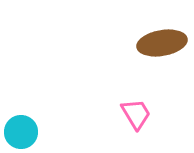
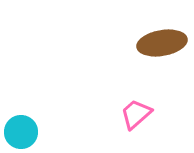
pink trapezoid: rotated 100 degrees counterclockwise
